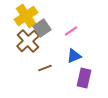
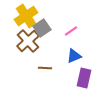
brown line: rotated 24 degrees clockwise
